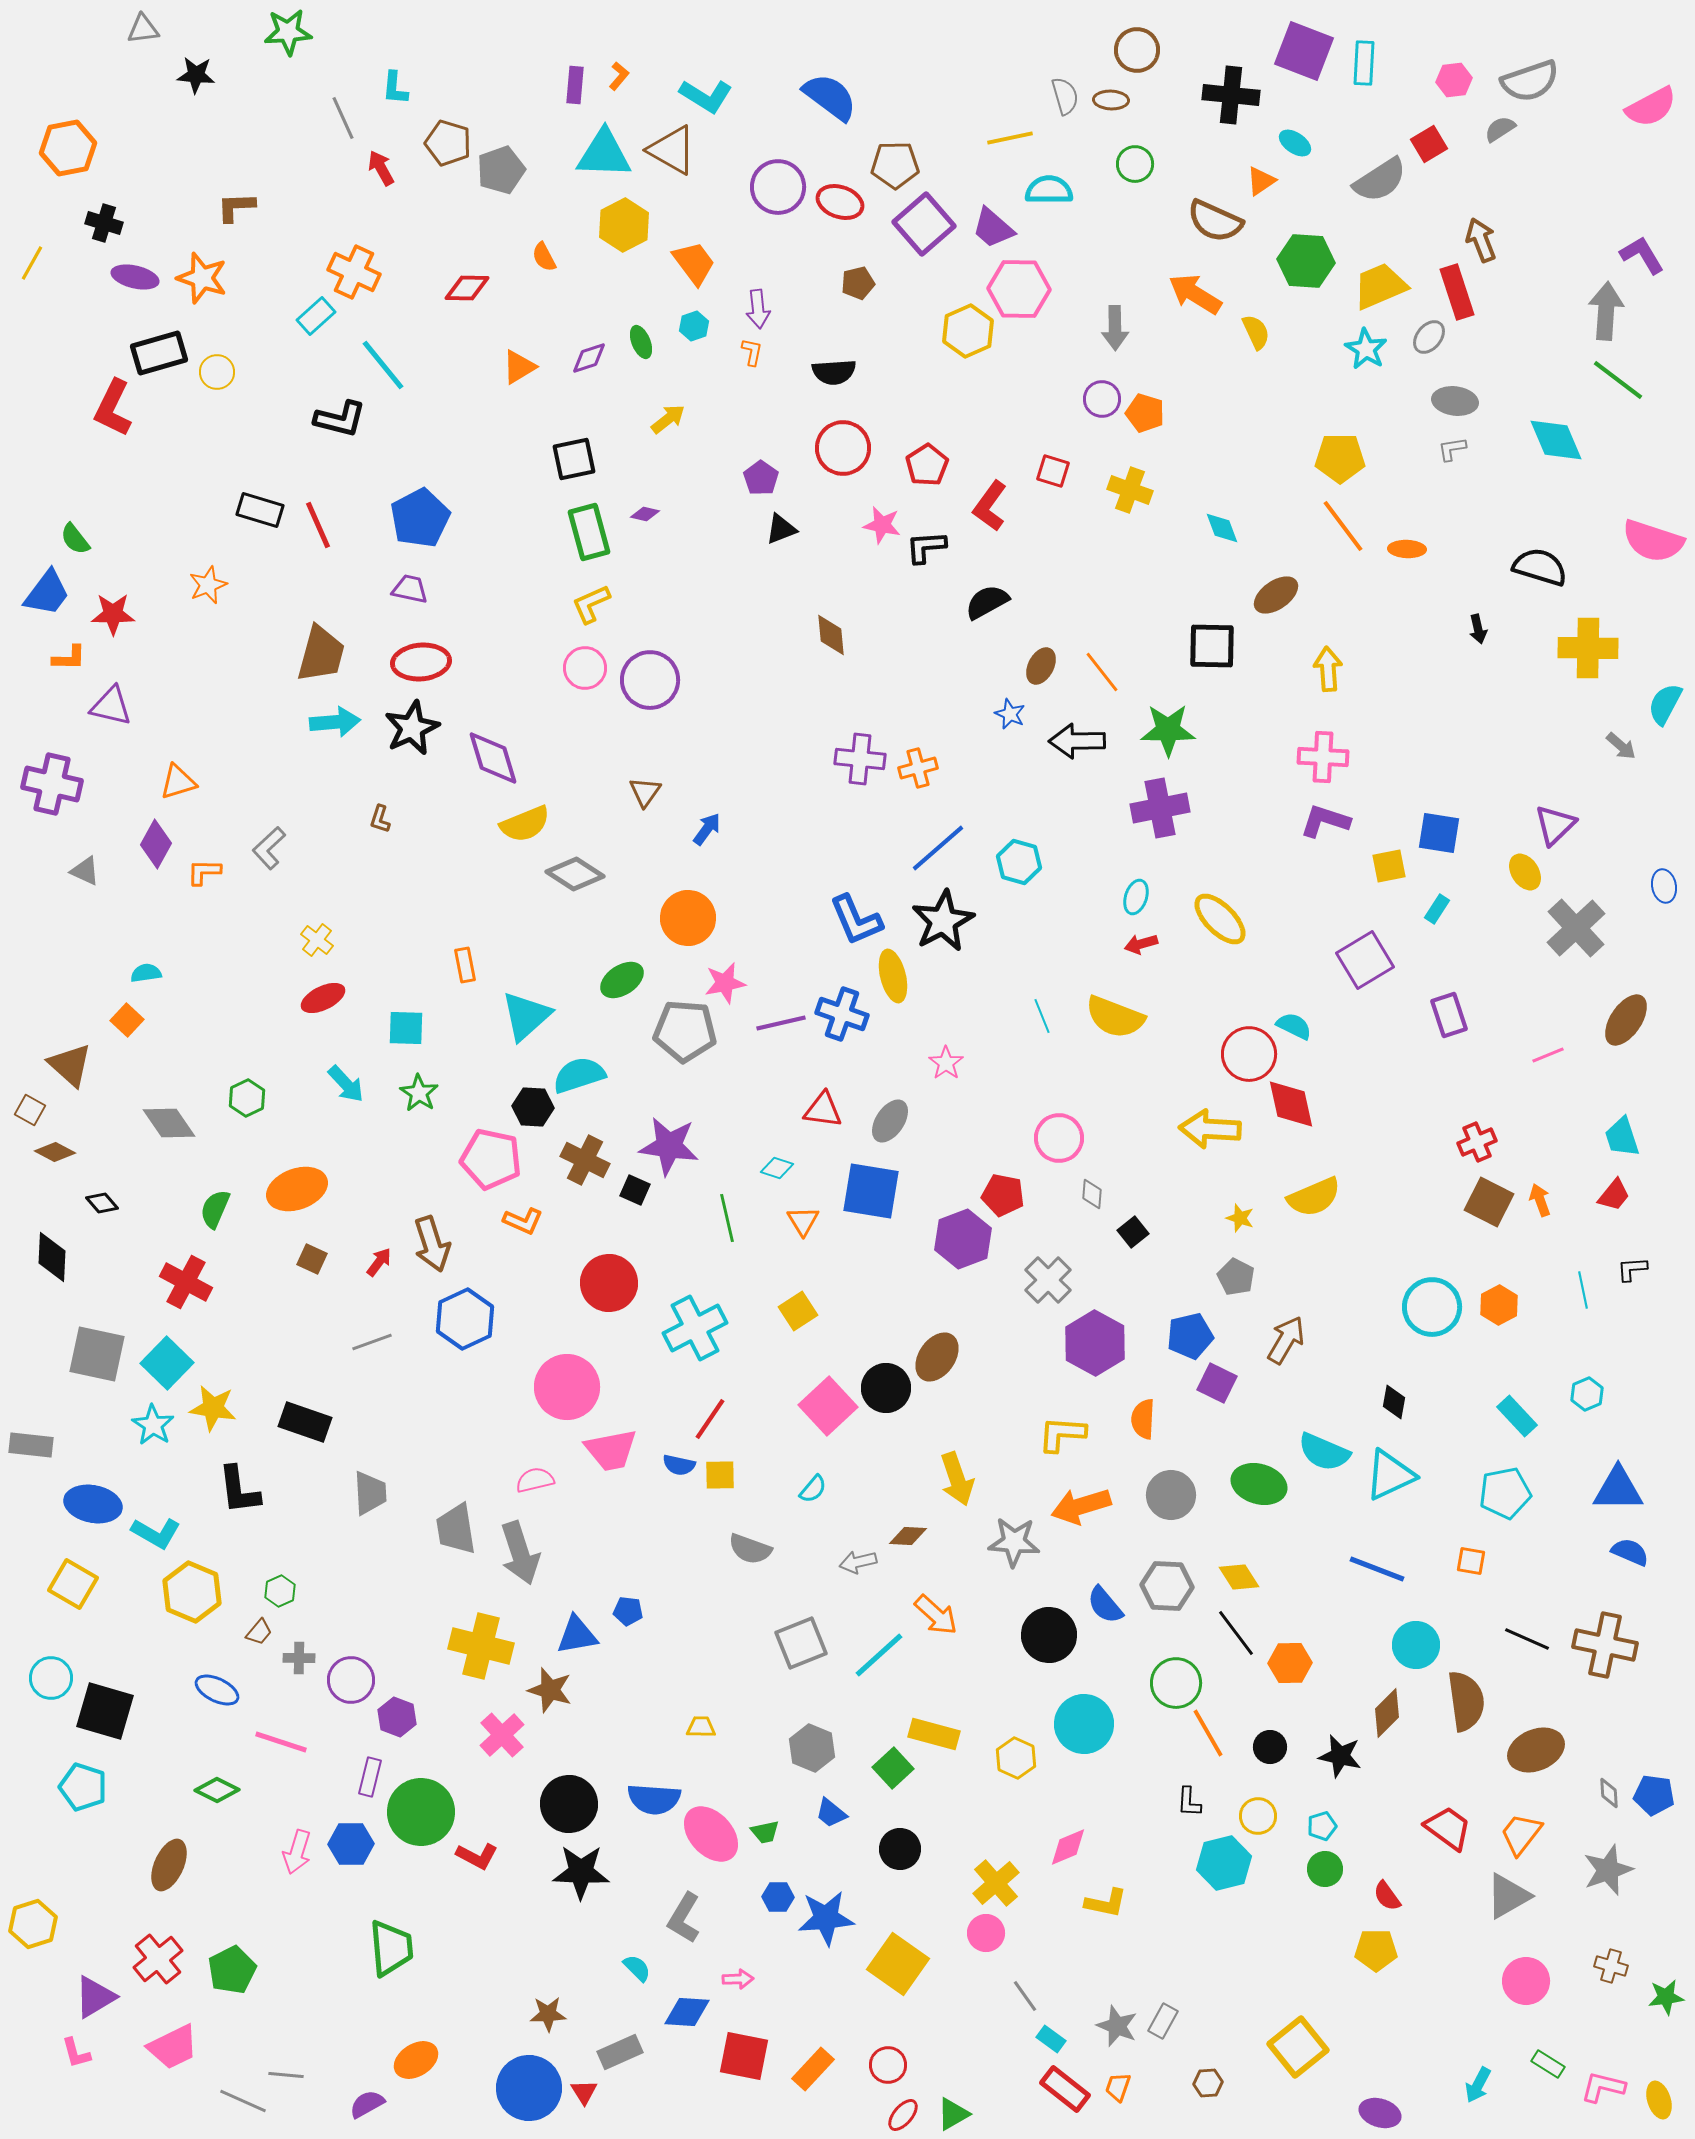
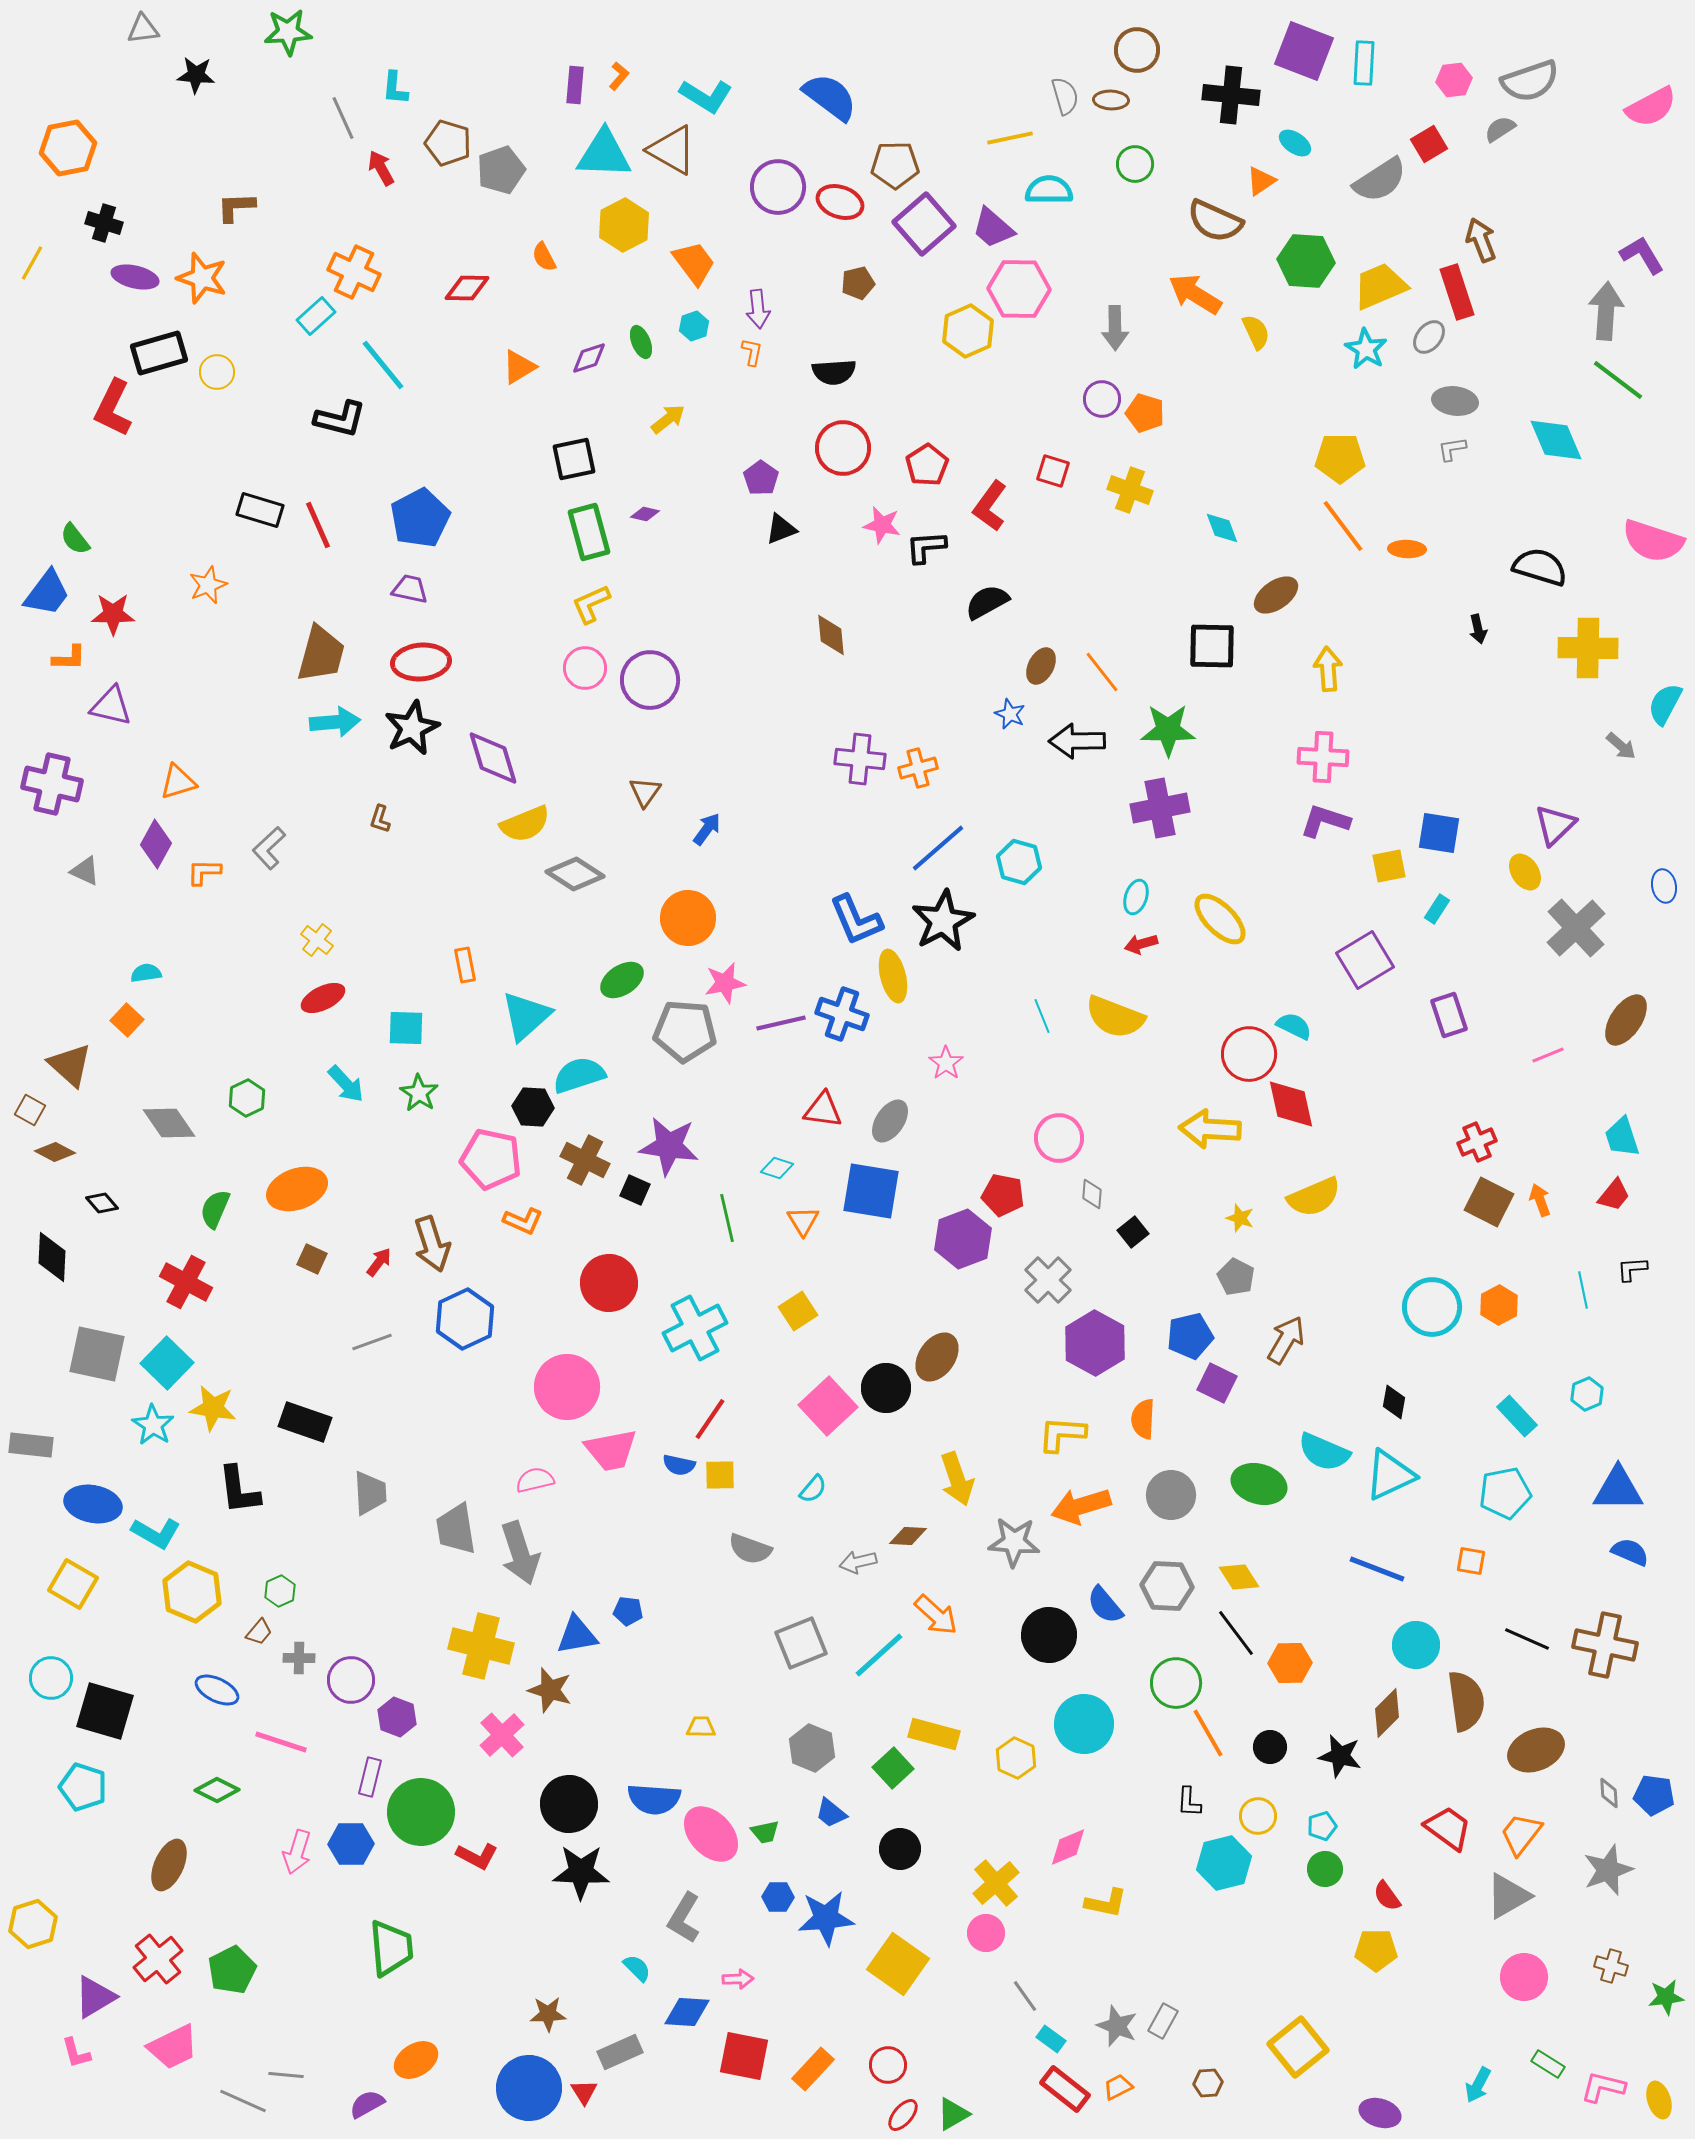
pink circle at (1526, 1981): moved 2 px left, 4 px up
orange trapezoid at (1118, 2087): rotated 44 degrees clockwise
